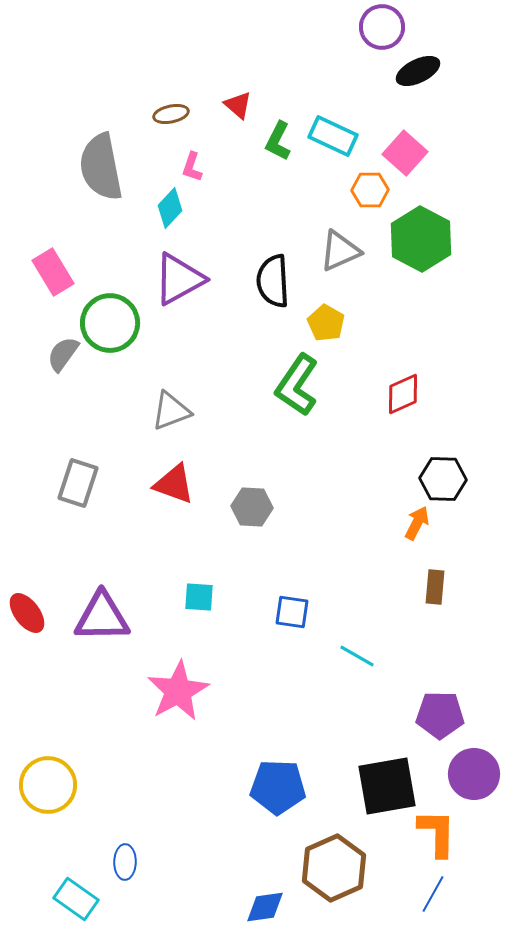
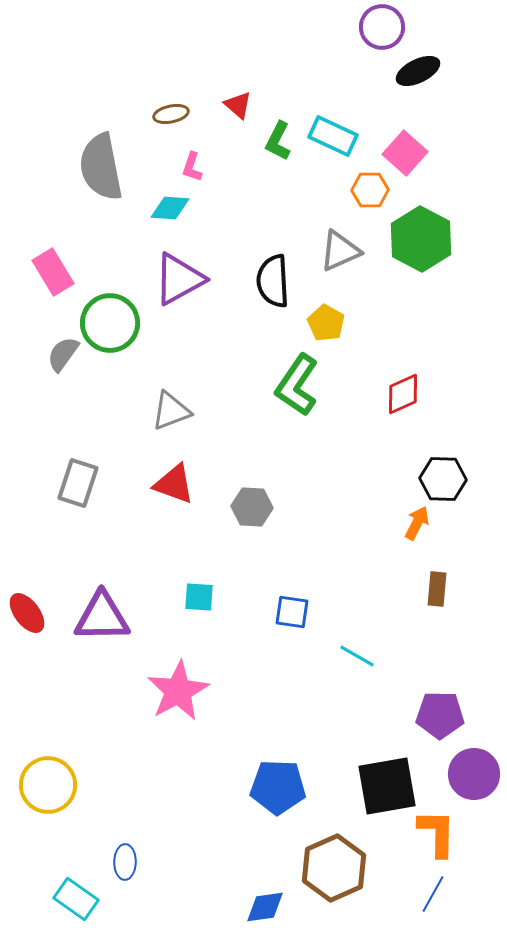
cyan diamond at (170, 208): rotated 51 degrees clockwise
brown rectangle at (435, 587): moved 2 px right, 2 px down
